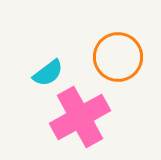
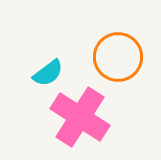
pink cross: rotated 28 degrees counterclockwise
